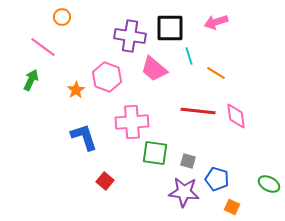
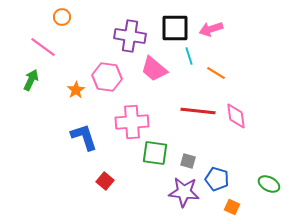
pink arrow: moved 5 px left, 7 px down
black square: moved 5 px right
pink hexagon: rotated 12 degrees counterclockwise
